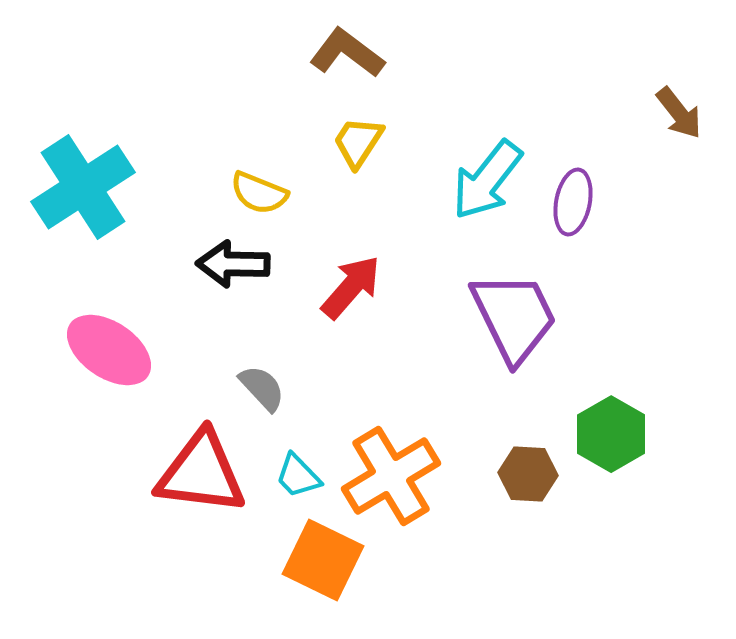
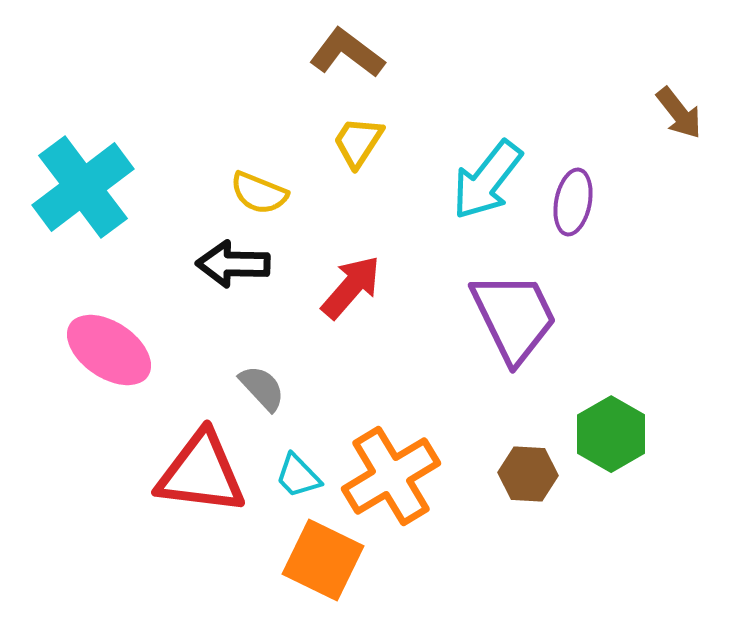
cyan cross: rotated 4 degrees counterclockwise
